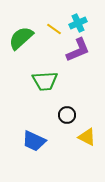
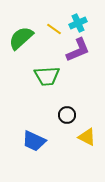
green trapezoid: moved 2 px right, 5 px up
